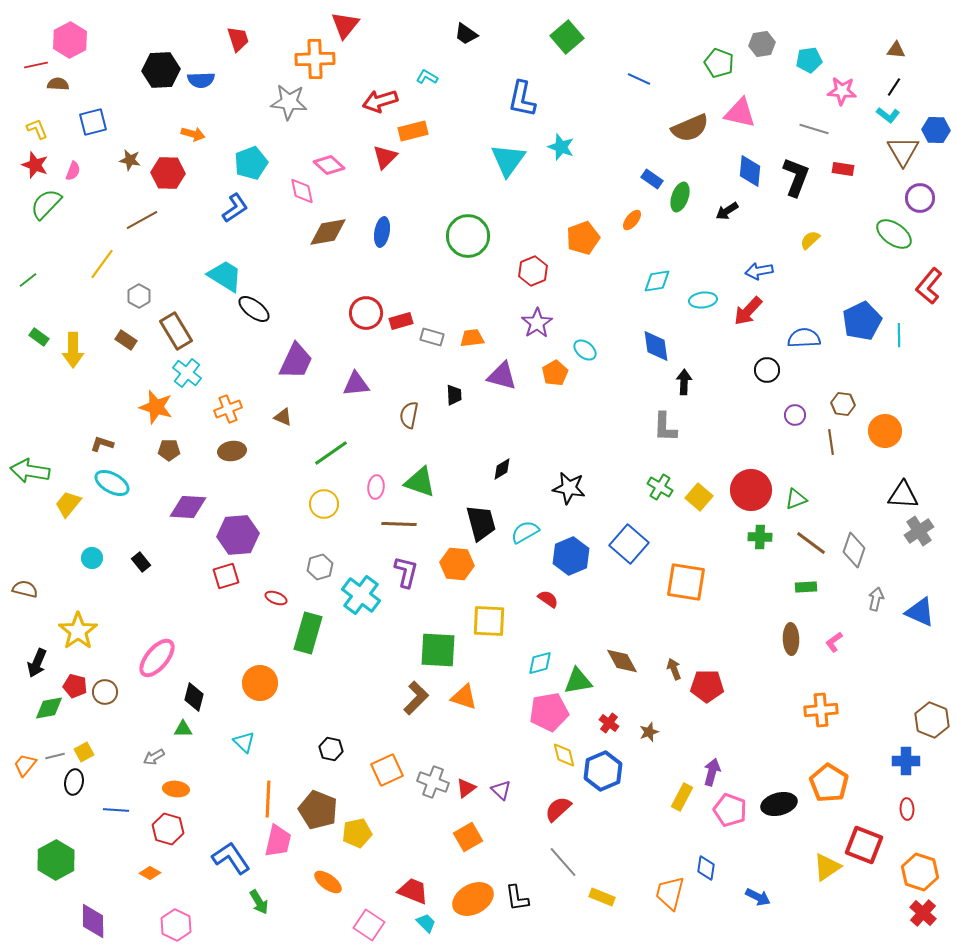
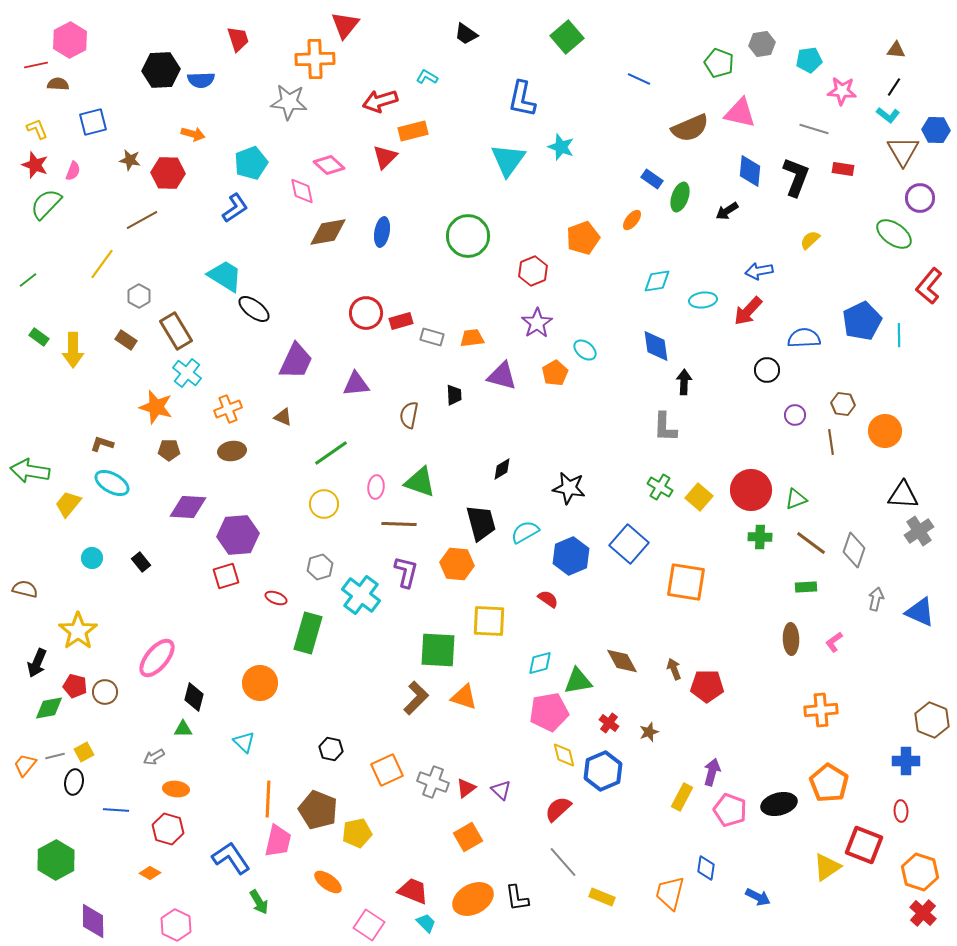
red ellipse at (907, 809): moved 6 px left, 2 px down
